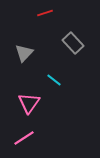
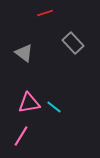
gray triangle: rotated 36 degrees counterclockwise
cyan line: moved 27 px down
pink triangle: rotated 45 degrees clockwise
pink line: moved 3 px left, 2 px up; rotated 25 degrees counterclockwise
